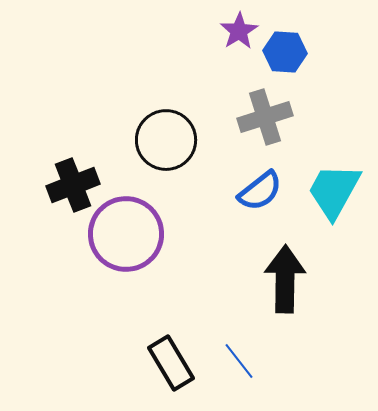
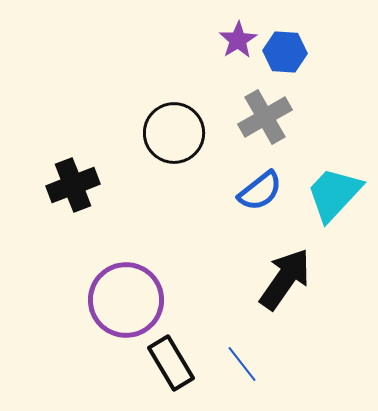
purple star: moved 1 px left, 9 px down
gray cross: rotated 12 degrees counterclockwise
black circle: moved 8 px right, 7 px up
cyan trapezoid: moved 3 px down; rotated 14 degrees clockwise
purple circle: moved 66 px down
black arrow: rotated 34 degrees clockwise
blue line: moved 3 px right, 3 px down
